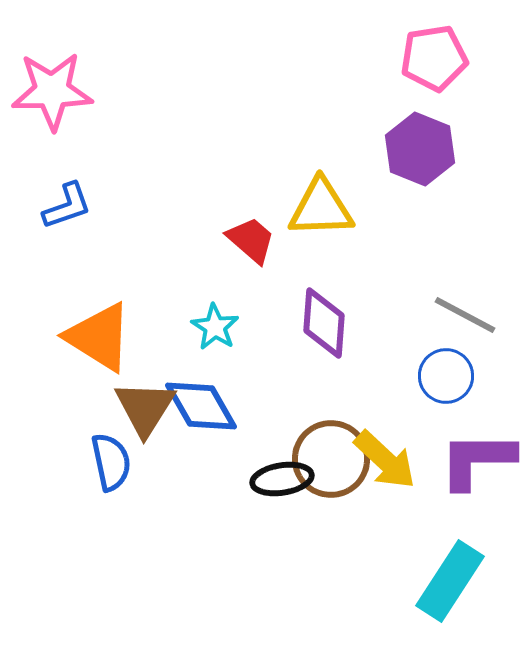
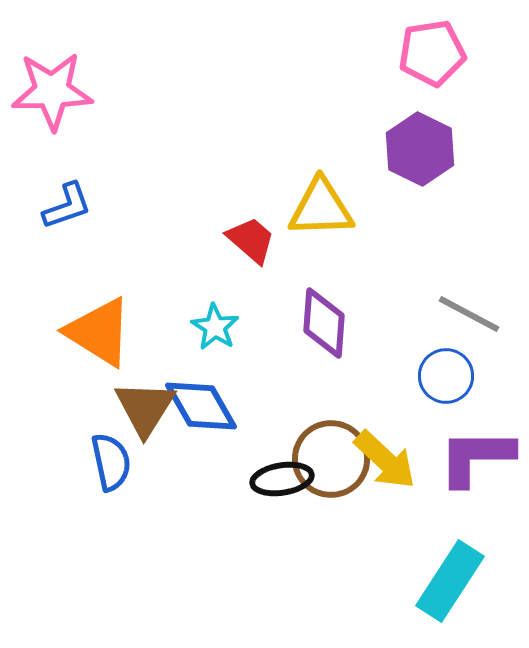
pink pentagon: moved 2 px left, 5 px up
purple hexagon: rotated 4 degrees clockwise
gray line: moved 4 px right, 1 px up
orange triangle: moved 5 px up
purple L-shape: moved 1 px left, 3 px up
